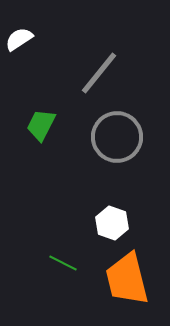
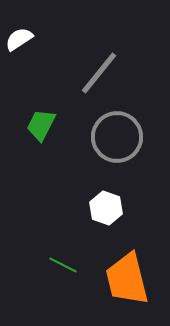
white hexagon: moved 6 px left, 15 px up
green line: moved 2 px down
